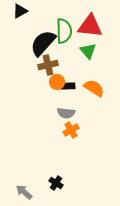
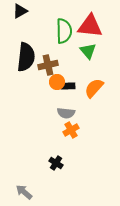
black semicircle: moved 17 px left, 14 px down; rotated 144 degrees clockwise
orange semicircle: rotated 80 degrees counterclockwise
black cross: moved 20 px up
